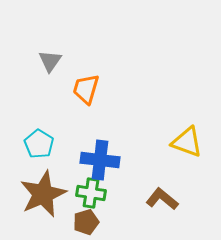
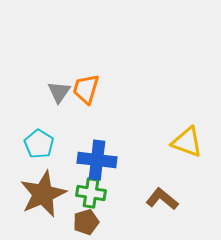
gray triangle: moved 9 px right, 31 px down
blue cross: moved 3 px left
